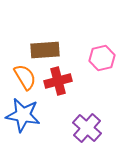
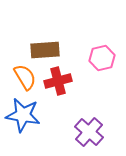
purple cross: moved 2 px right, 4 px down
